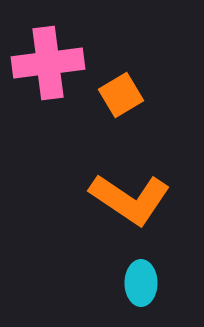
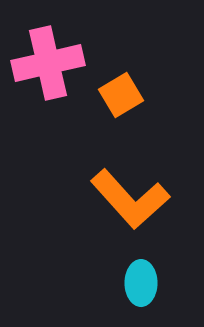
pink cross: rotated 6 degrees counterclockwise
orange L-shape: rotated 14 degrees clockwise
